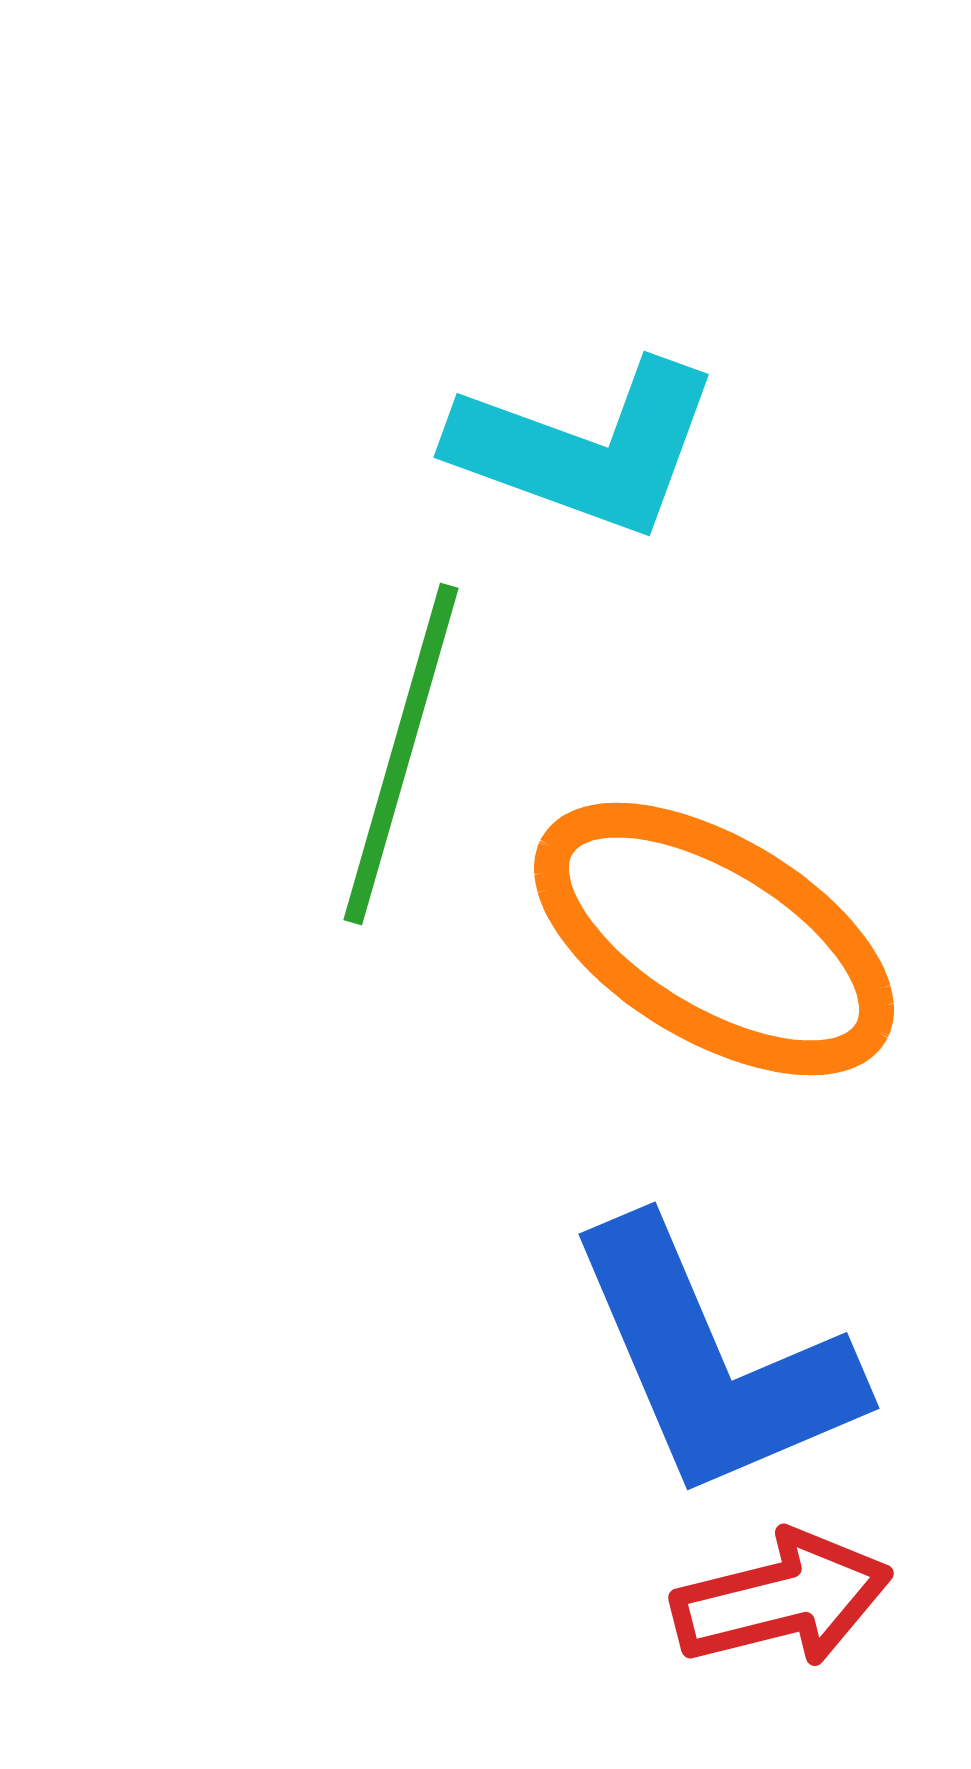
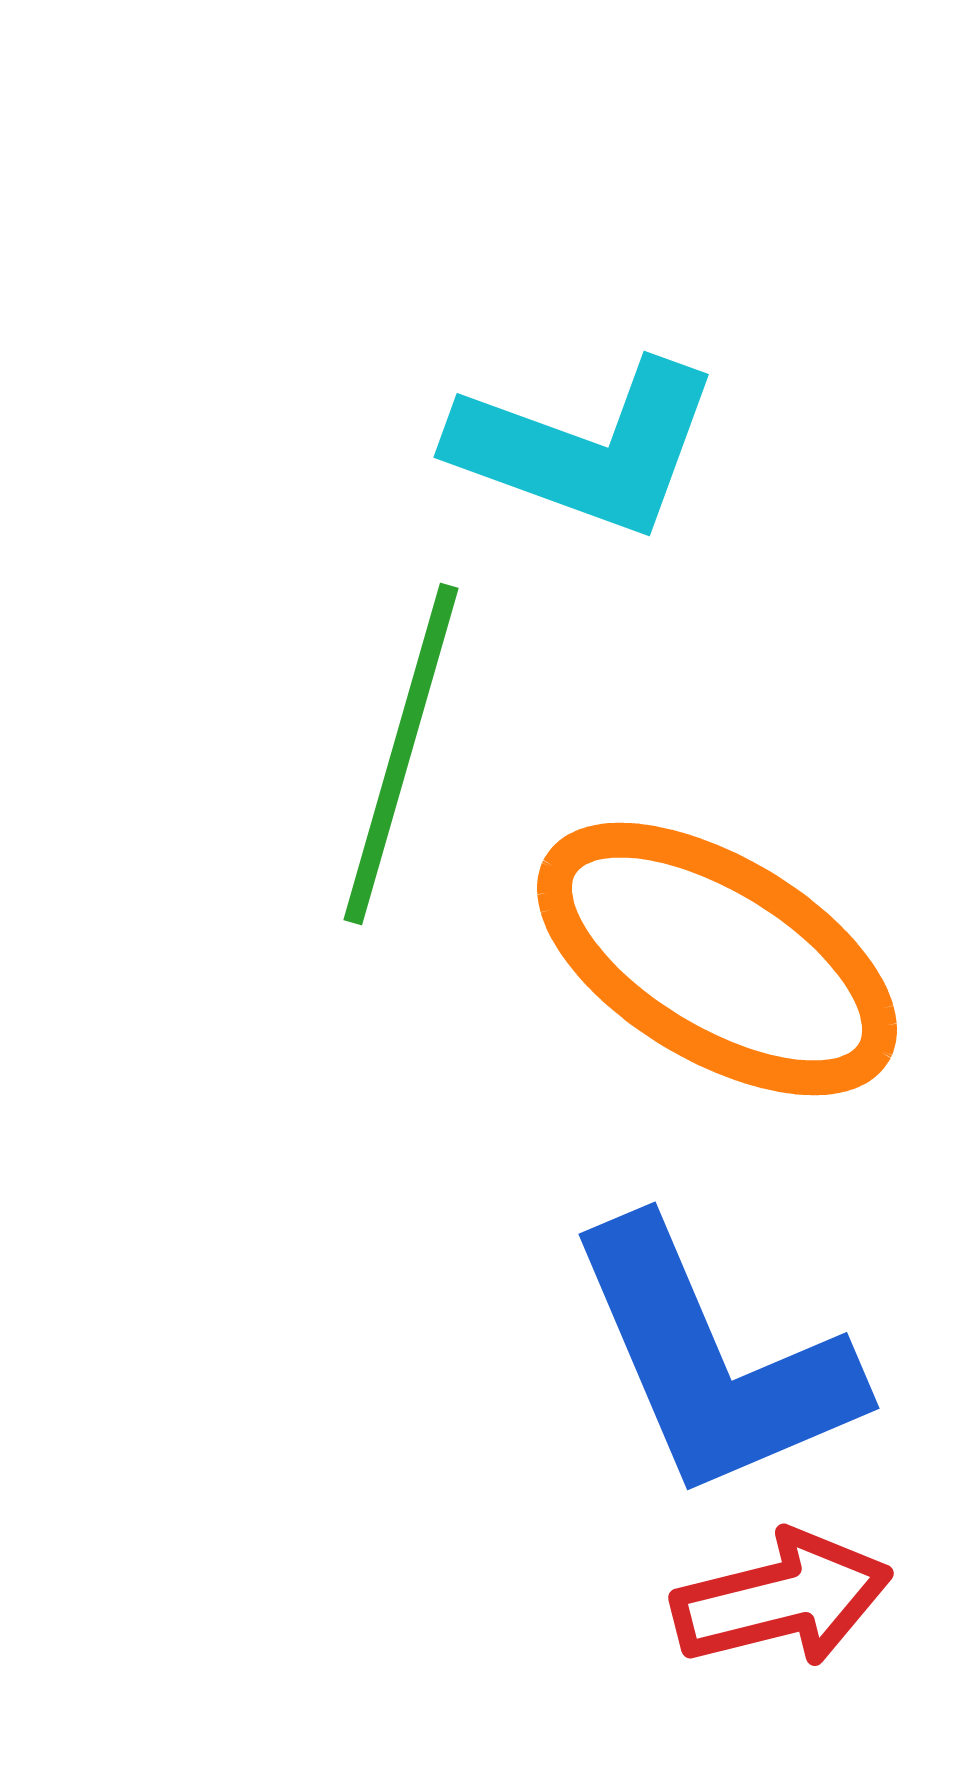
orange ellipse: moved 3 px right, 20 px down
